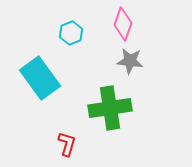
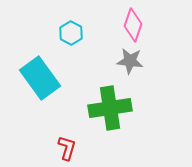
pink diamond: moved 10 px right, 1 px down
cyan hexagon: rotated 10 degrees counterclockwise
red L-shape: moved 4 px down
